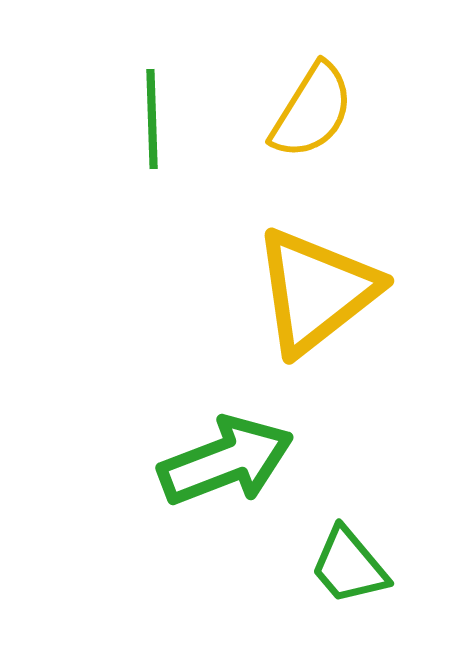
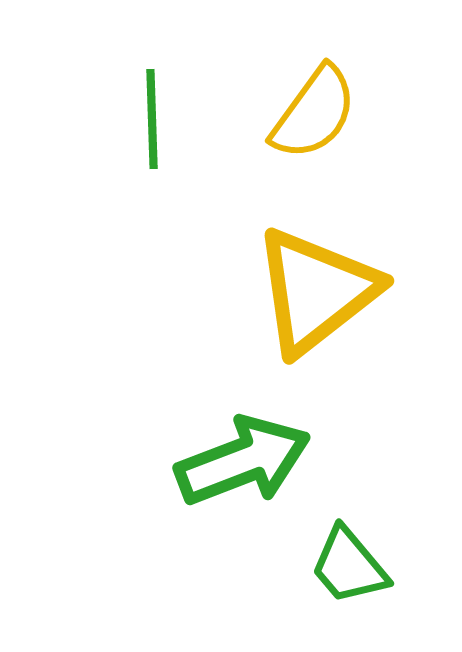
yellow semicircle: moved 2 px right, 2 px down; rotated 4 degrees clockwise
green arrow: moved 17 px right
